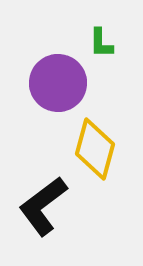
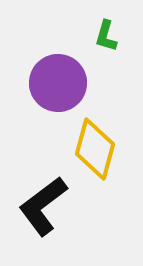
green L-shape: moved 5 px right, 7 px up; rotated 16 degrees clockwise
